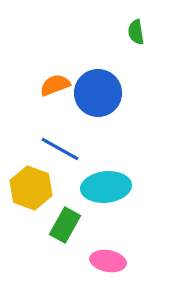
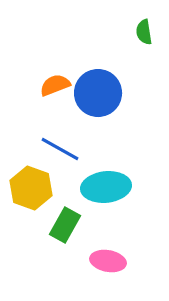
green semicircle: moved 8 px right
